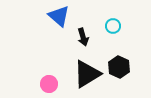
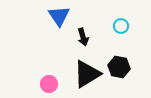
blue triangle: rotated 15 degrees clockwise
cyan circle: moved 8 px right
black hexagon: rotated 15 degrees counterclockwise
